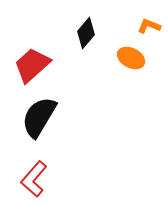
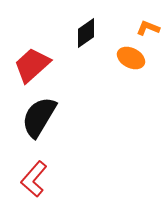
orange L-shape: moved 1 px left, 2 px down
black diamond: rotated 16 degrees clockwise
